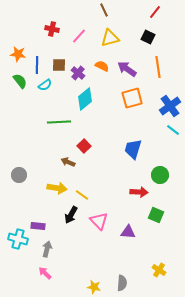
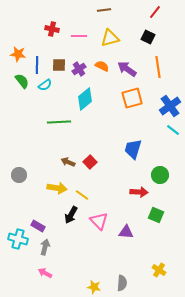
brown line: rotated 72 degrees counterclockwise
pink line: rotated 49 degrees clockwise
purple cross: moved 1 px right, 4 px up; rotated 16 degrees clockwise
green semicircle: moved 2 px right
red square: moved 6 px right, 16 px down
purple rectangle: rotated 24 degrees clockwise
purple triangle: moved 2 px left
gray arrow: moved 2 px left, 2 px up
pink arrow: rotated 16 degrees counterclockwise
